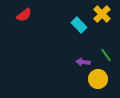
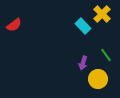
red semicircle: moved 10 px left, 10 px down
cyan rectangle: moved 4 px right, 1 px down
purple arrow: moved 1 px down; rotated 80 degrees counterclockwise
